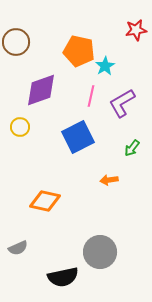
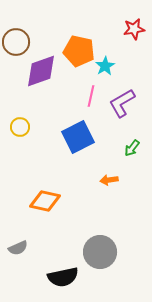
red star: moved 2 px left, 1 px up
purple diamond: moved 19 px up
